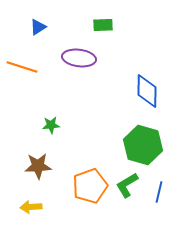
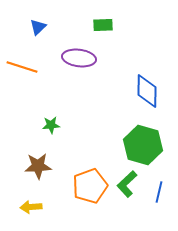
blue triangle: rotated 12 degrees counterclockwise
green L-shape: moved 1 px up; rotated 12 degrees counterclockwise
